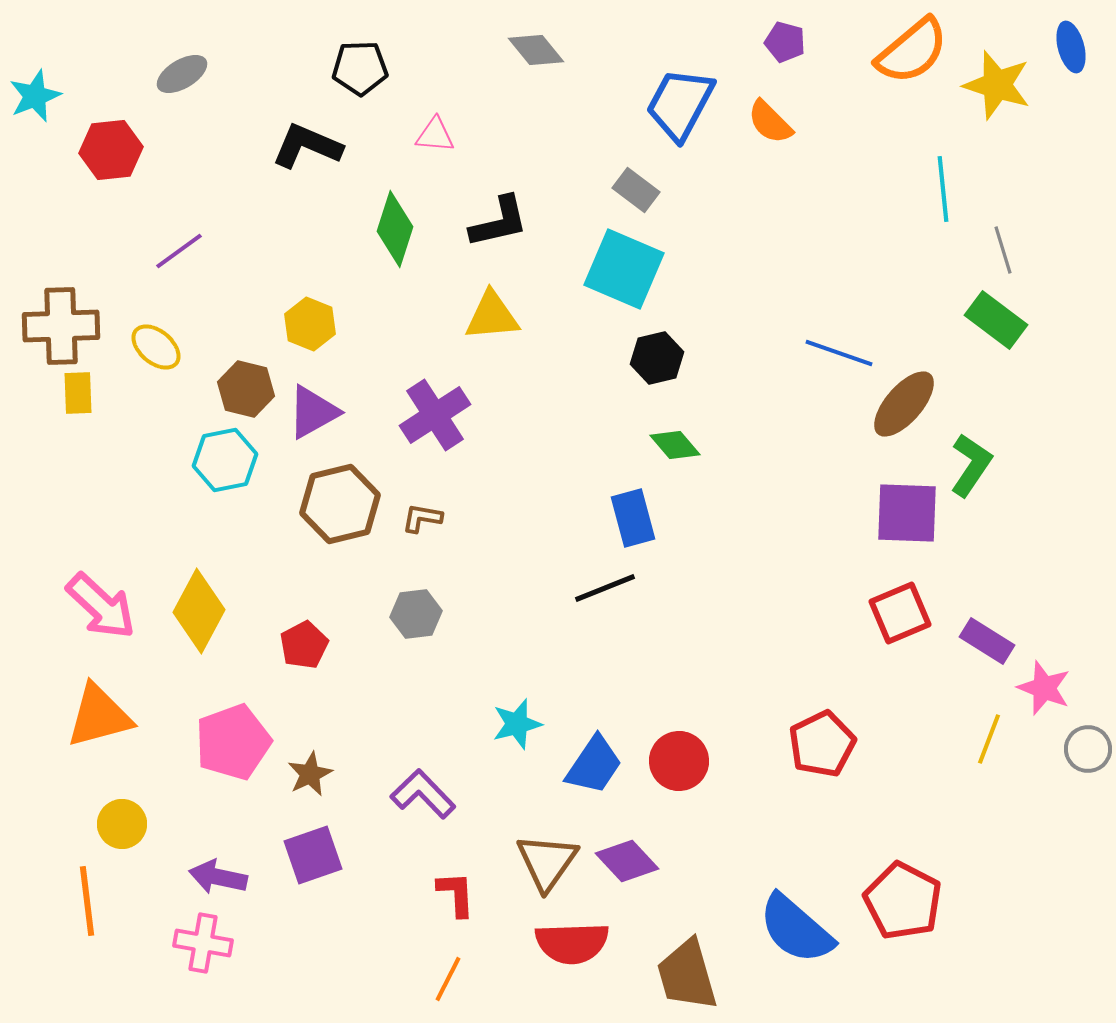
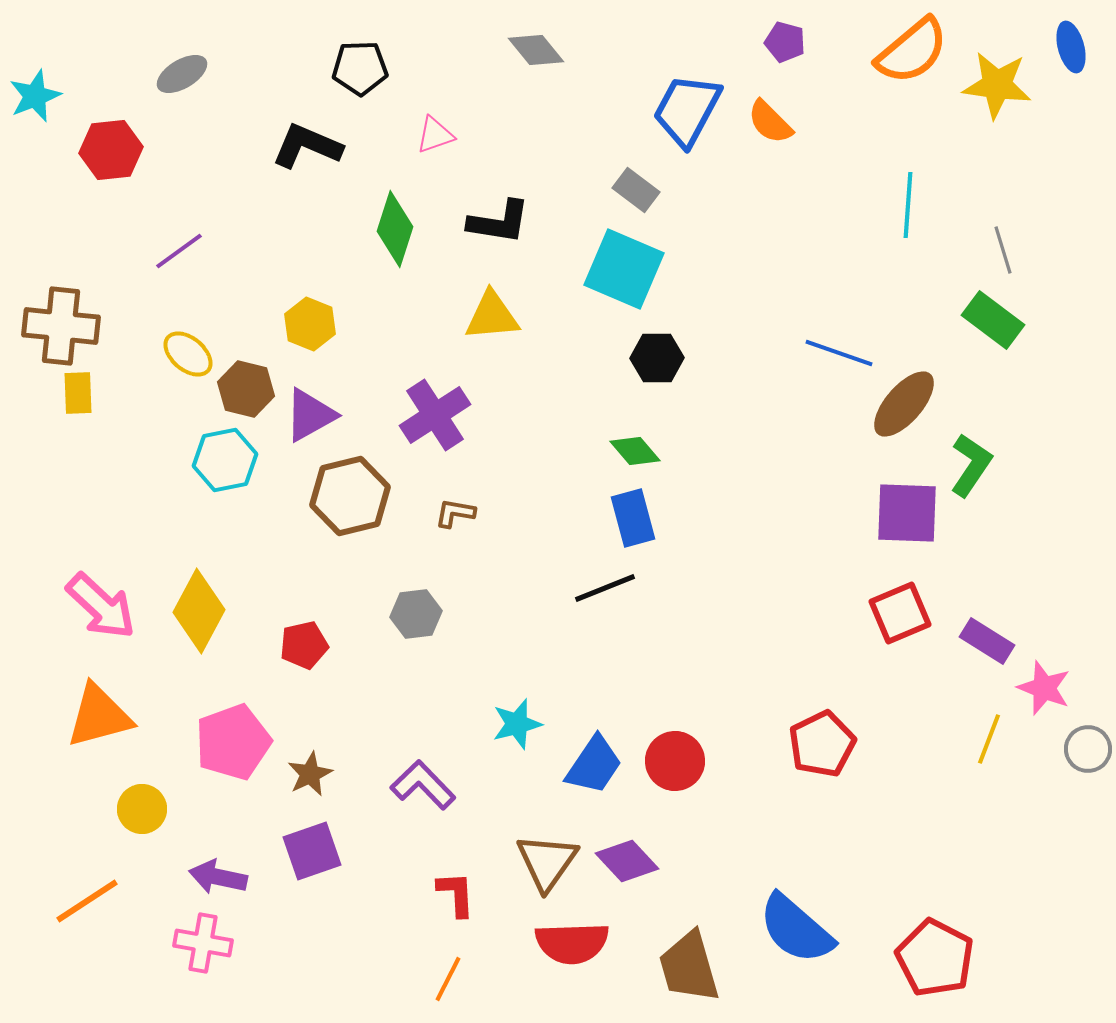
yellow star at (997, 85): rotated 10 degrees counterclockwise
blue trapezoid at (680, 104): moved 7 px right, 6 px down
pink triangle at (435, 135): rotated 24 degrees counterclockwise
cyan line at (943, 189): moved 35 px left, 16 px down; rotated 10 degrees clockwise
black L-shape at (499, 222): rotated 22 degrees clockwise
green rectangle at (996, 320): moved 3 px left
brown cross at (61, 326): rotated 8 degrees clockwise
yellow ellipse at (156, 347): moved 32 px right, 7 px down
black hexagon at (657, 358): rotated 12 degrees clockwise
purple triangle at (313, 412): moved 3 px left, 3 px down
green diamond at (675, 445): moved 40 px left, 6 px down
brown hexagon at (340, 504): moved 10 px right, 8 px up
brown L-shape at (422, 518): moved 33 px right, 5 px up
red pentagon at (304, 645): rotated 15 degrees clockwise
red circle at (679, 761): moved 4 px left
purple L-shape at (423, 794): moved 9 px up
yellow circle at (122, 824): moved 20 px right, 15 px up
purple square at (313, 855): moved 1 px left, 4 px up
orange line at (87, 901): rotated 64 degrees clockwise
red pentagon at (903, 901): moved 32 px right, 57 px down
brown trapezoid at (687, 975): moved 2 px right, 8 px up
